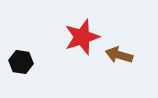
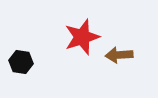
brown arrow: rotated 20 degrees counterclockwise
